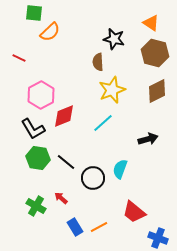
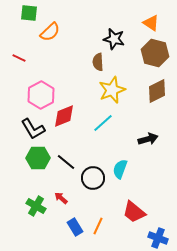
green square: moved 5 px left
green hexagon: rotated 10 degrees counterclockwise
orange line: moved 1 px left, 1 px up; rotated 36 degrees counterclockwise
